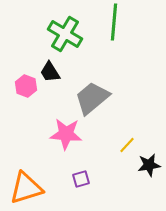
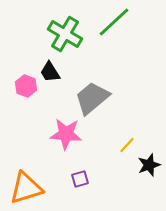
green line: rotated 42 degrees clockwise
black star: rotated 10 degrees counterclockwise
purple square: moved 1 px left
